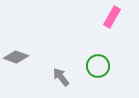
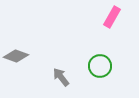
gray diamond: moved 1 px up
green circle: moved 2 px right
